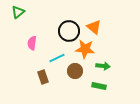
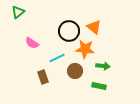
pink semicircle: rotated 64 degrees counterclockwise
